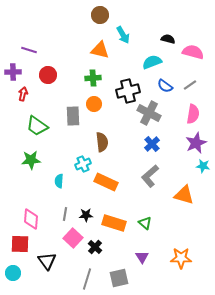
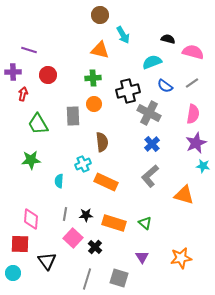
gray line at (190, 85): moved 2 px right, 2 px up
green trapezoid at (37, 126): moved 1 px right, 2 px up; rotated 25 degrees clockwise
orange star at (181, 258): rotated 10 degrees counterclockwise
gray square at (119, 278): rotated 30 degrees clockwise
